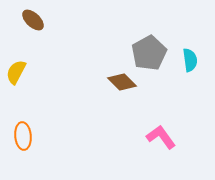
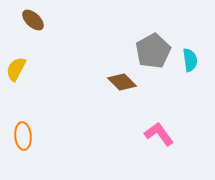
gray pentagon: moved 4 px right, 2 px up
yellow semicircle: moved 3 px up
pink L-shape: moved 2 px left, 3 px up
